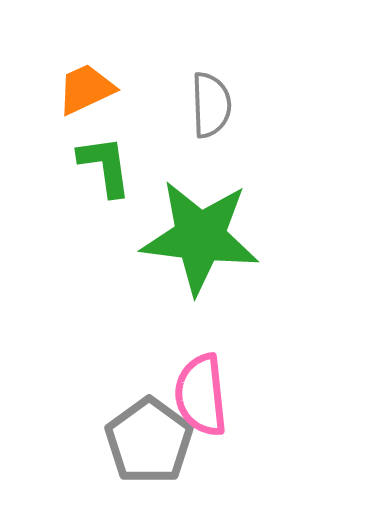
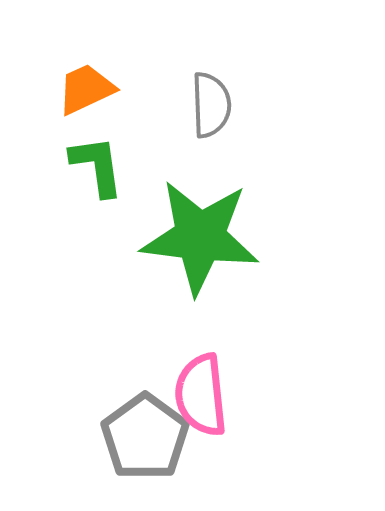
green L-shape: moved 8 px left
gray pentagon: moved 4 px left, 4 px up
